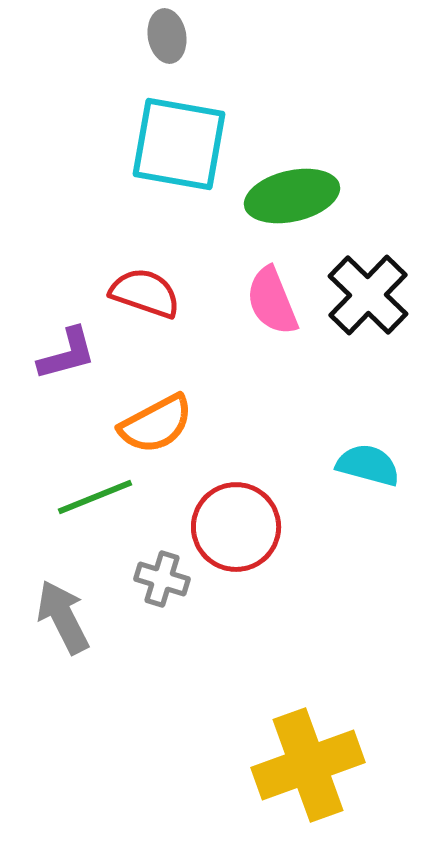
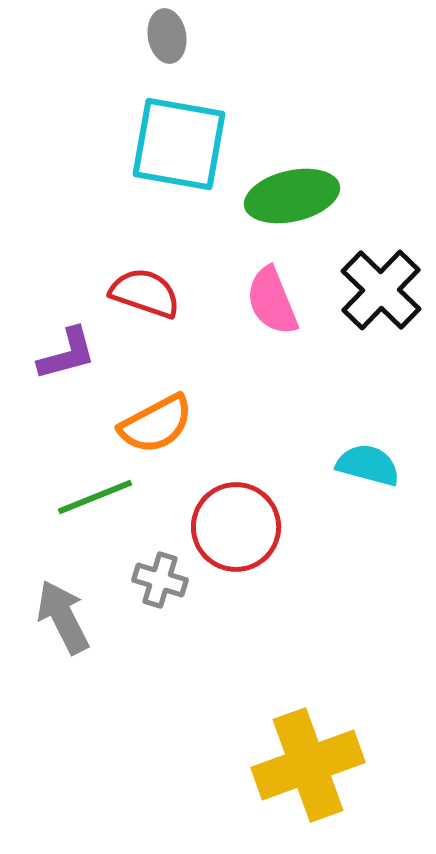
black cross: moved 13 px right, 5 px up
gray cross: moved 2 px left, 1 px down
